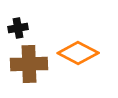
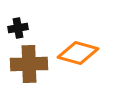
orange diamond: rotated 12 degrees counterclockwise
